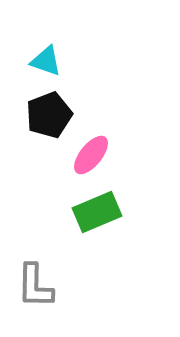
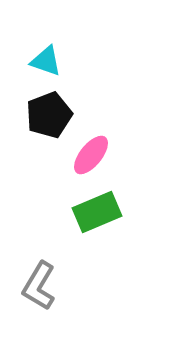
gray L-shape: moved 4 px right; rotated 30 degrees clockwise
